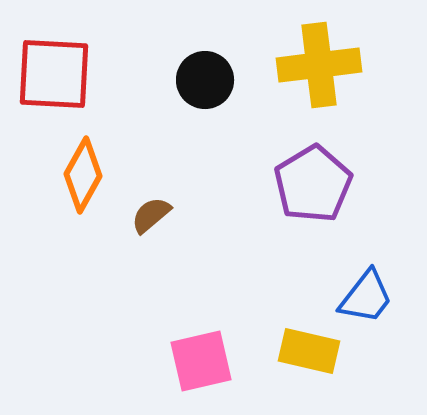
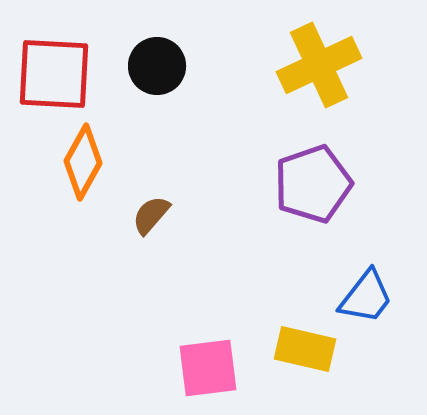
yellow cross: rotated 18 degrees counterclockwise
black circle: moved 48 px left, 14 px up
orange diamond: moved 13 px up
purple pentagon: rotated 12 degrees clockwise
brown semicircle: rotated 9 degrees counterclockwise
yellow rectangle: moved 4 px left, 2 px up
pink square: moved 7 px right, 7 px down; rotated 6 degrees clockwise
